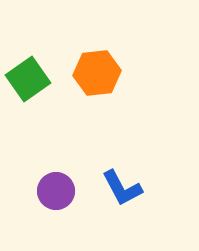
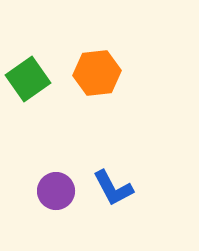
blue L-shape: moved 9 px left
